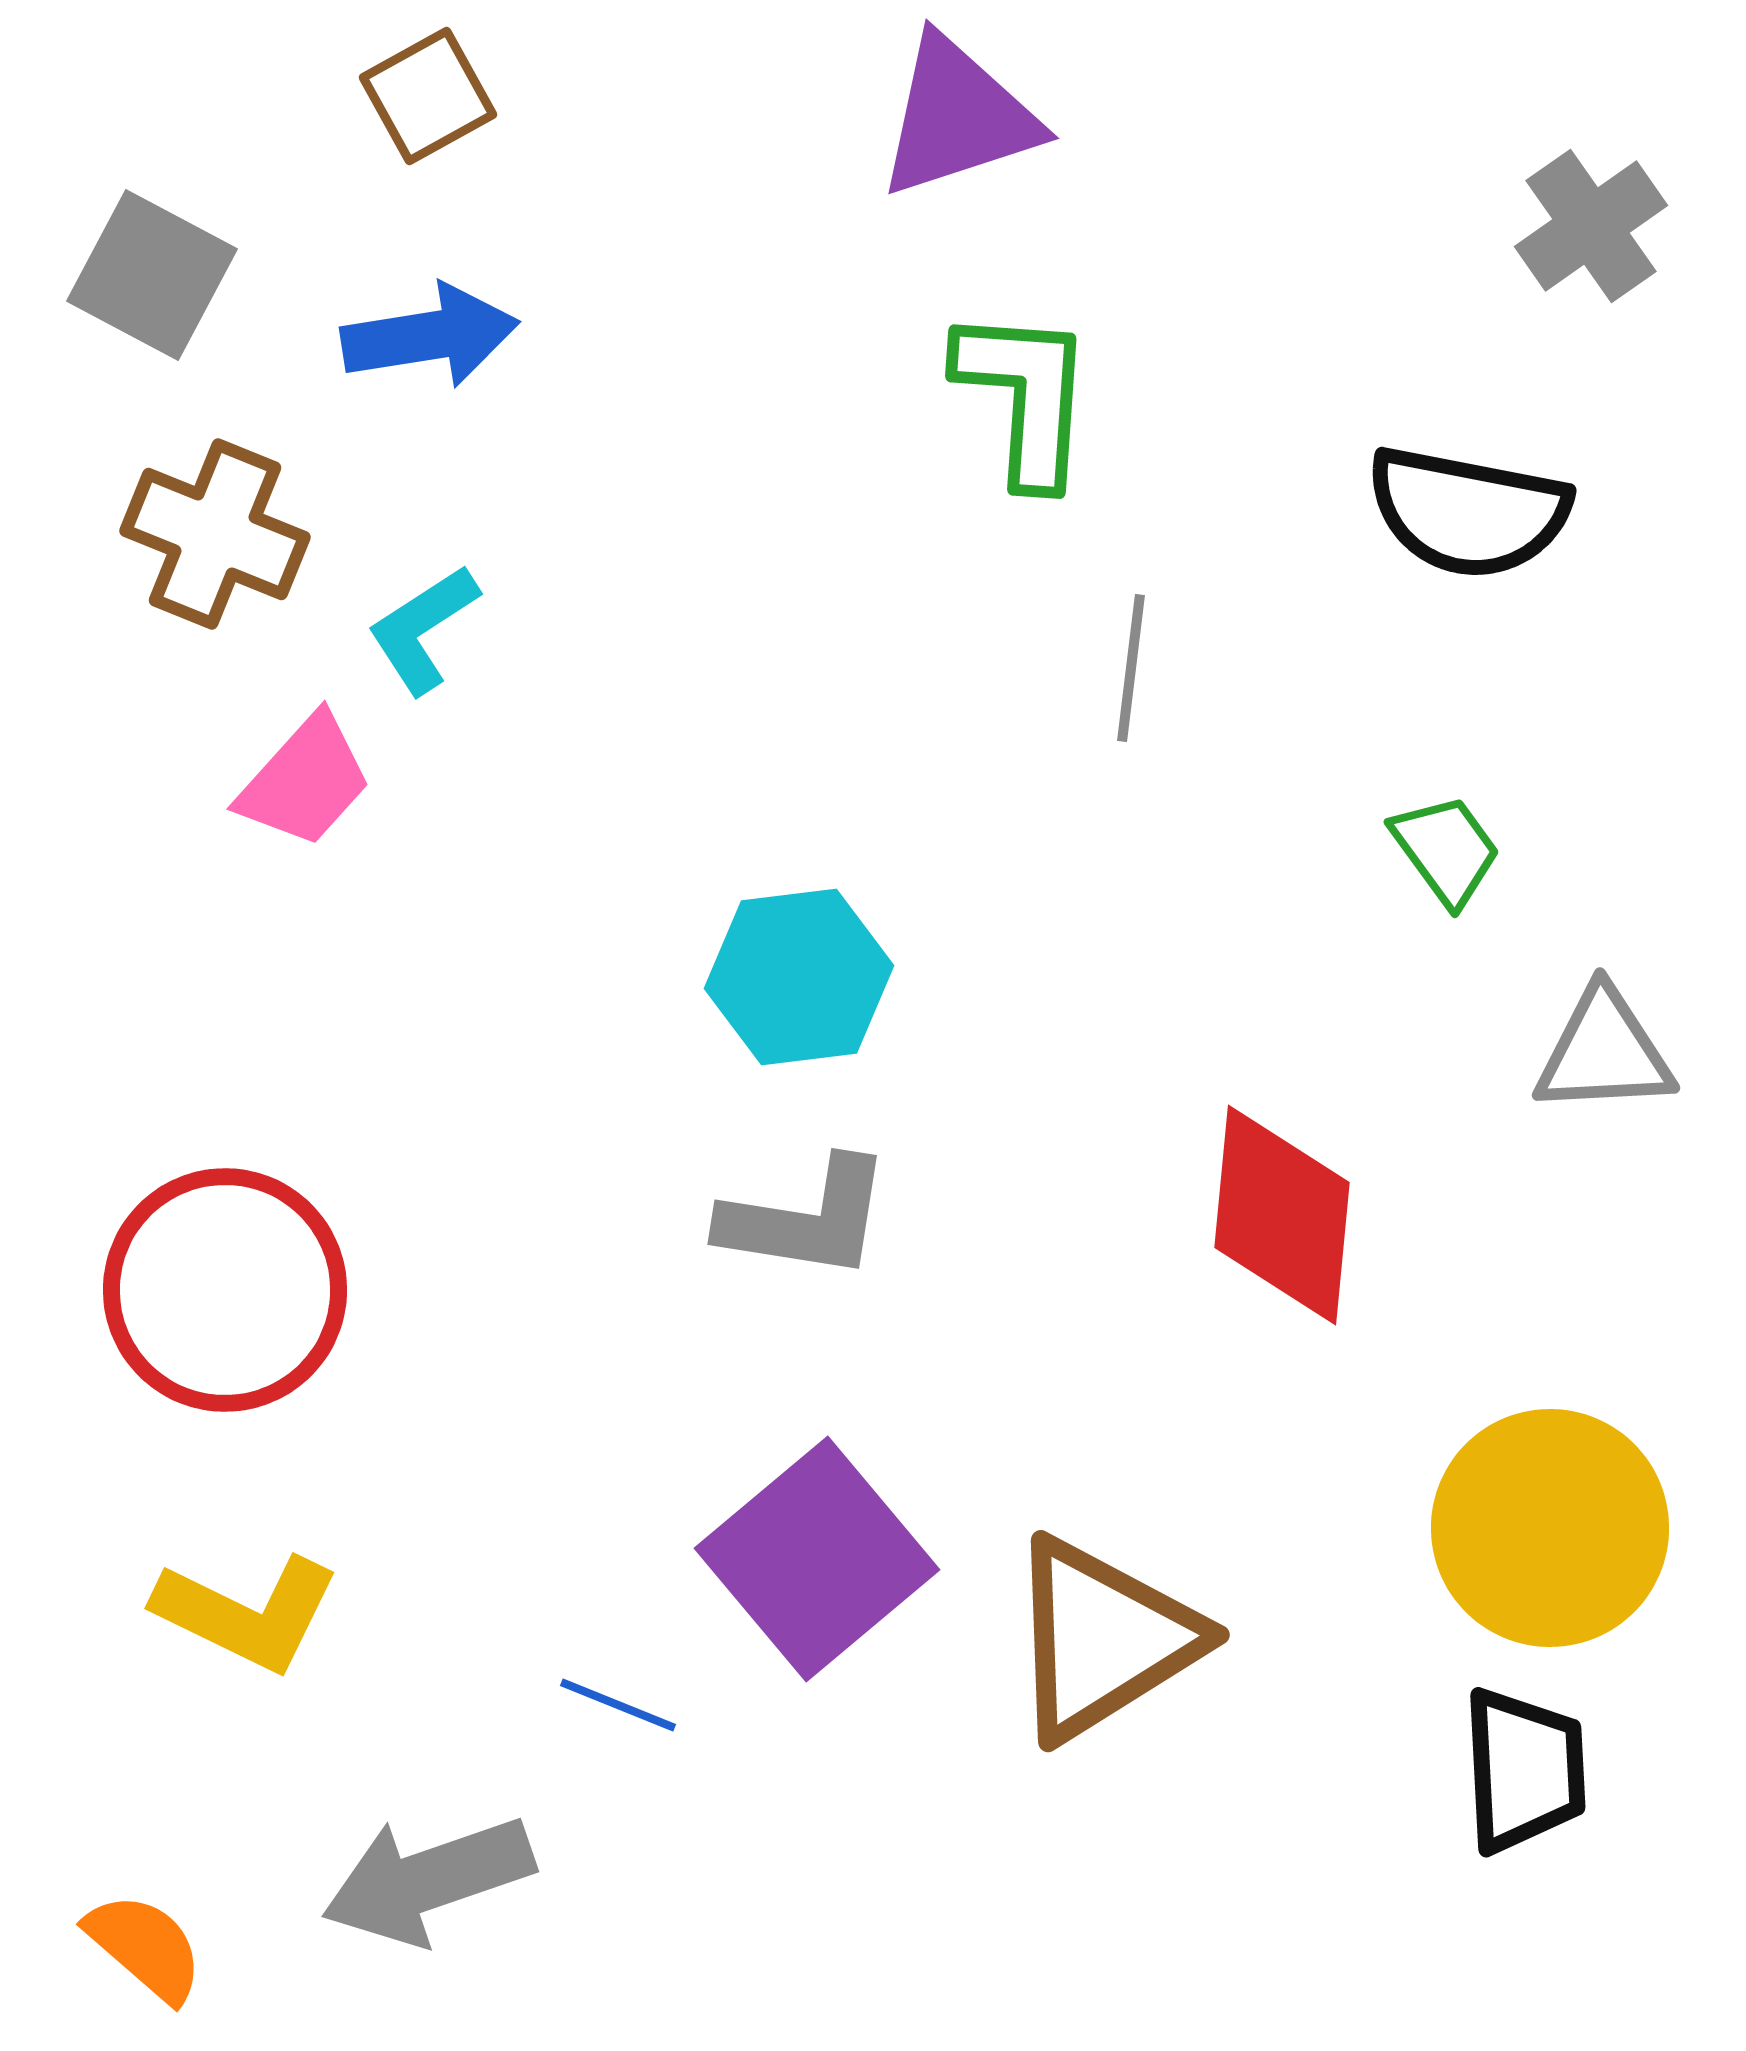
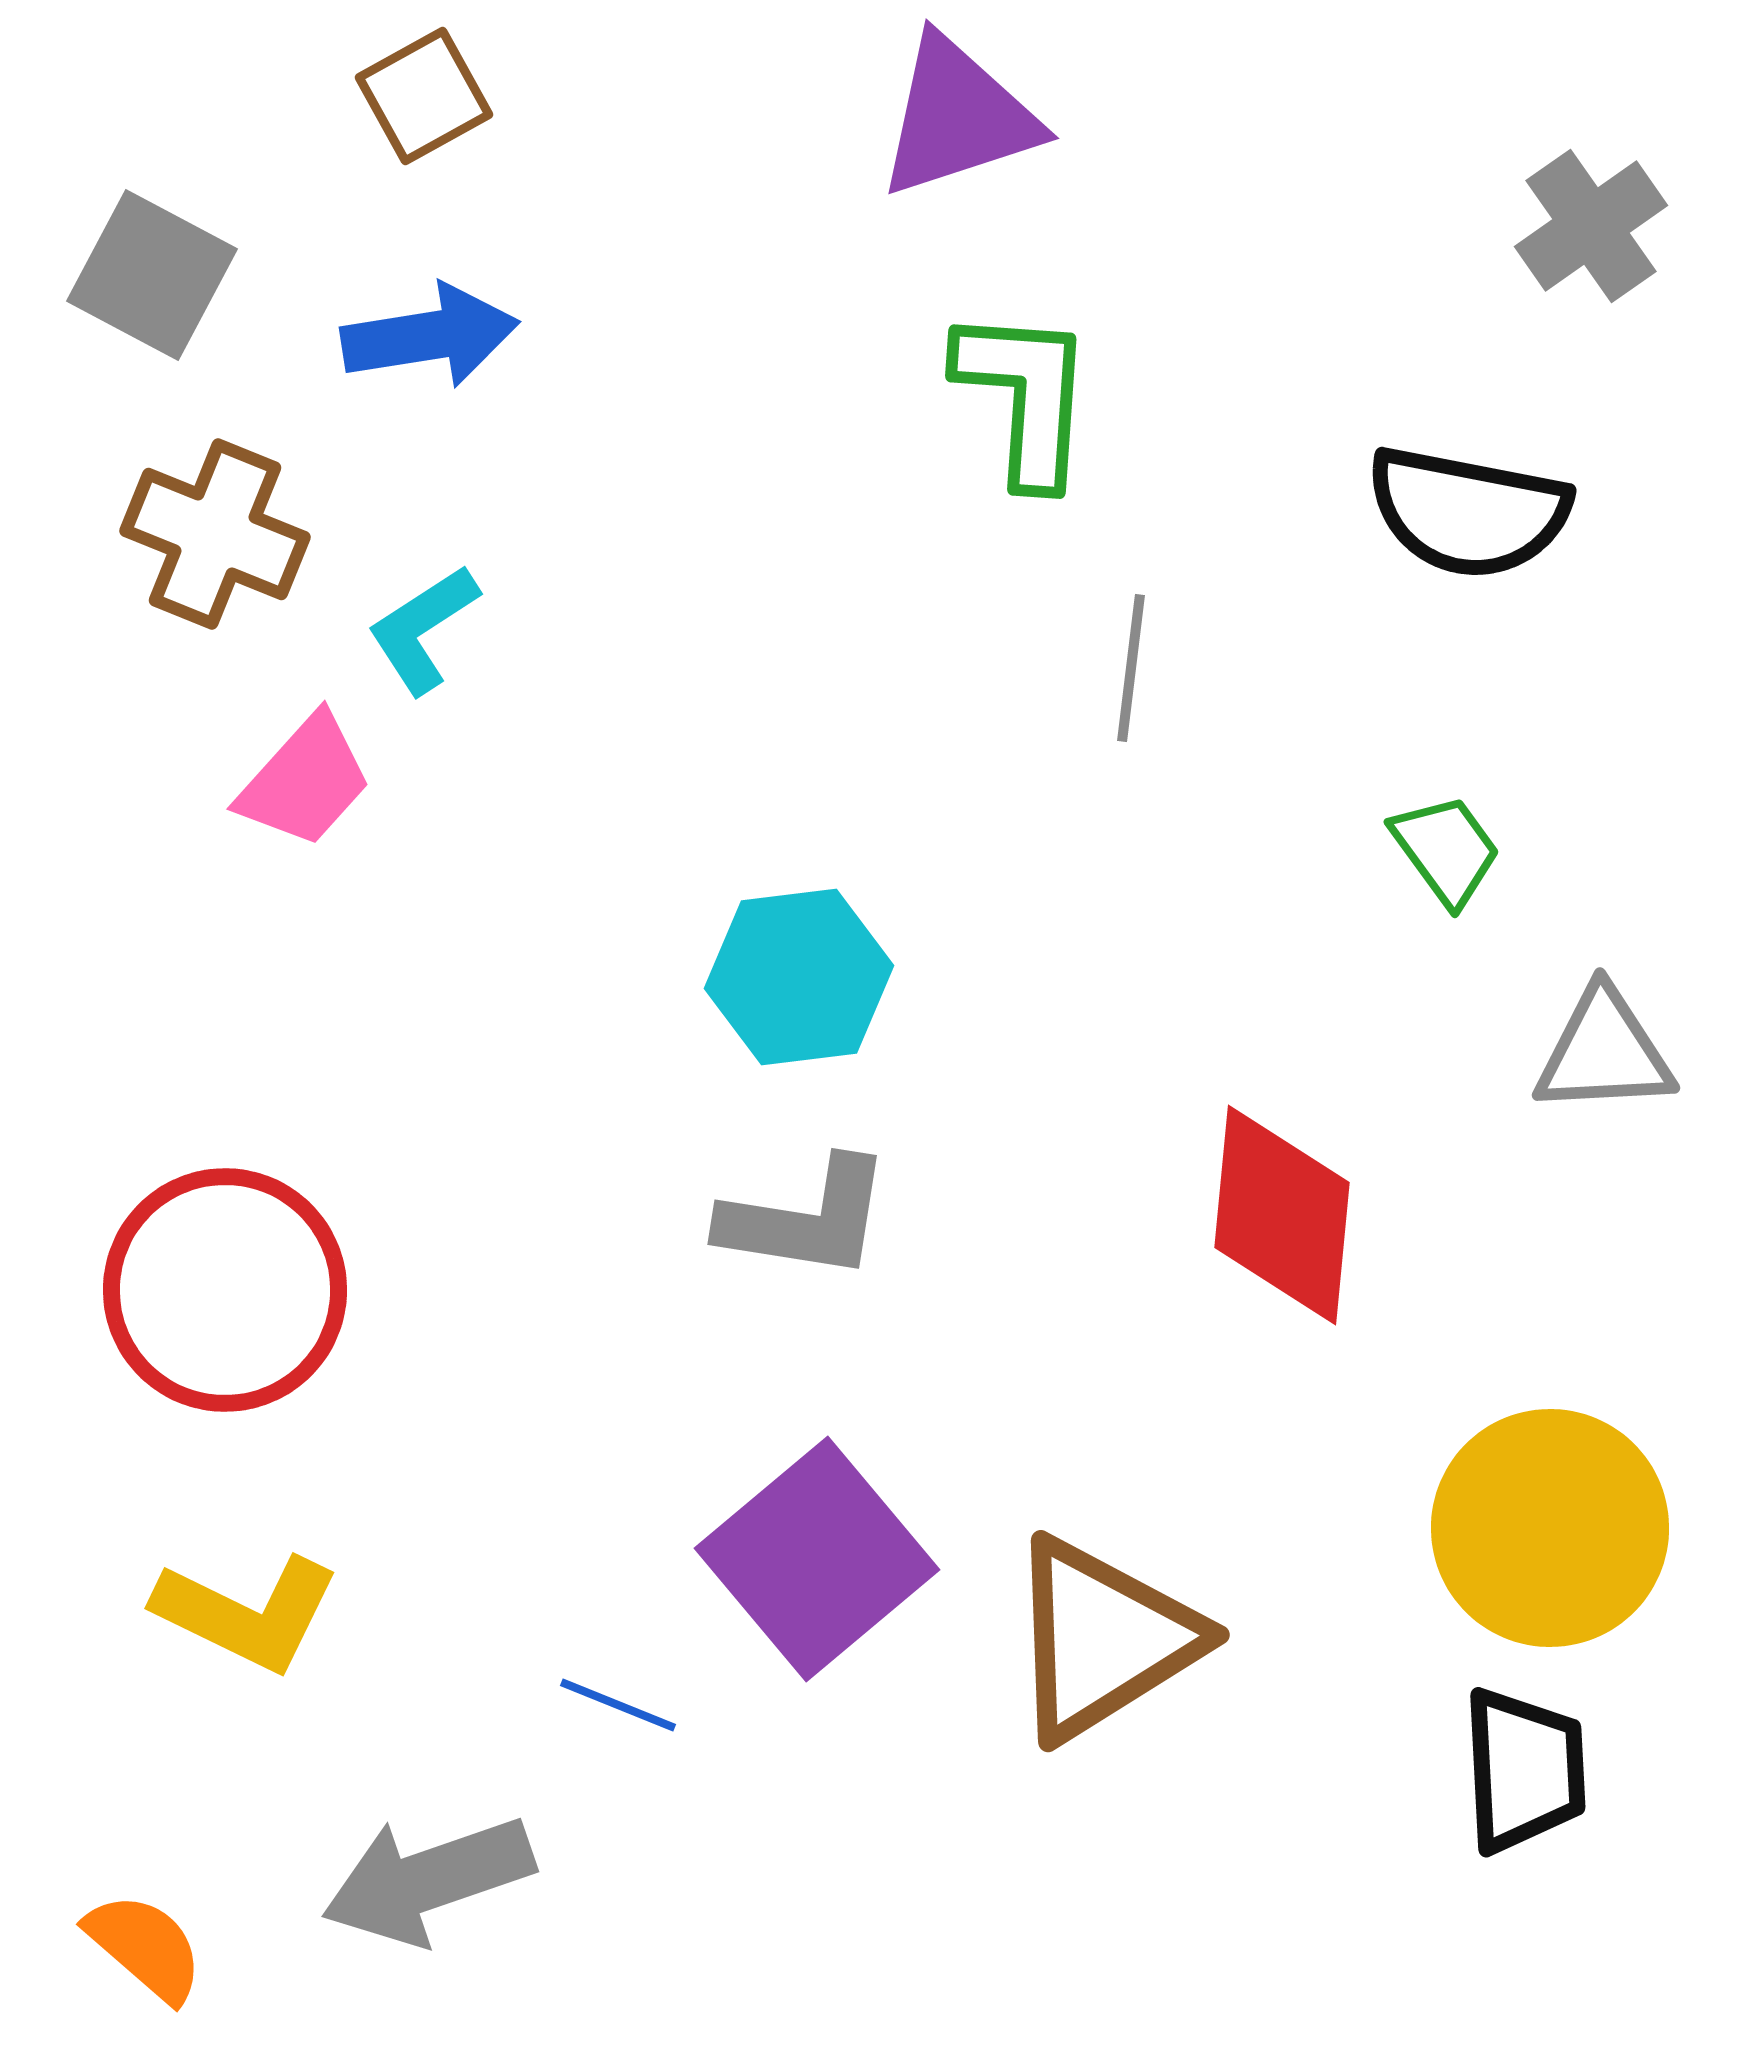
brown square: moved 4 px left
